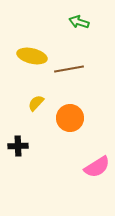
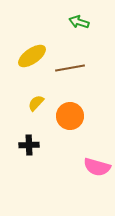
yellow ellipse: rotated 48 degrees counterclockwise
brown line: moved 1 px right, 1 px up
orange circle: moved 2 px up
black cross: moved 11 px right, 1 px up
pink semicircle: rotated 48 degrees clockwise
